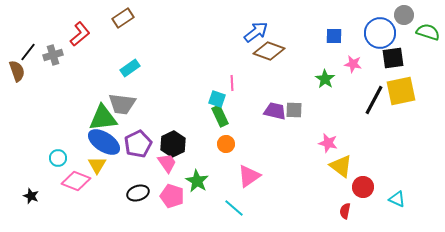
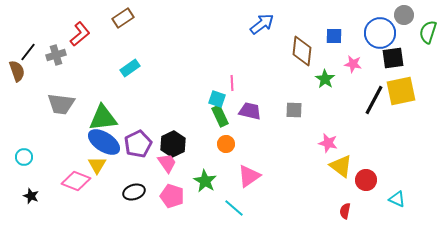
blue arrow at (256, 32): moved 6 px right, 8 px up
green semicircle at (428, 32): rotated 90 degrees counterclockwise
brown diamond at (269, 51): moved 33 px right; rotated 76 degrees clockwise
gray cross at (53, 55): moved 3 px right
gray trapezoid at (122, 104): moved 61 px left
purple trapezoid at (275, 111): moved 25 px left
cyan circle at (58, 158): moved 34 px left, 1 px up
green star at (197, 181): moved 8 px right
red circle at (363, 187): moved 3 px right, 7 px up
black ellipse at (138, 193): moved 4 px left, 1 px up
